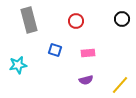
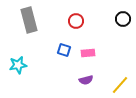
black circle: moved 1 px right
blue square: moved 9 px right
